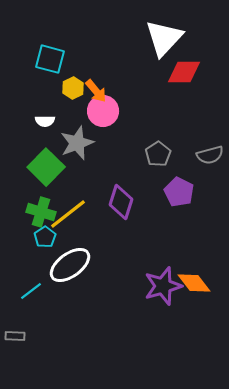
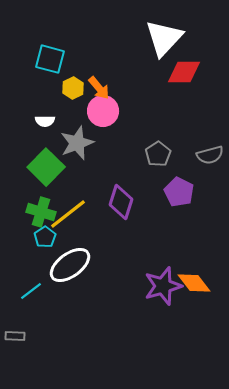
orange arrow: moved 3 px right, 3 px up
